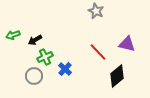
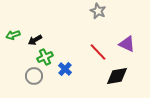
gray star: moved 2 px right
purple triangle: rotated 12 degrees clockwise
black diamond: rotated 30 degrees clockwise
